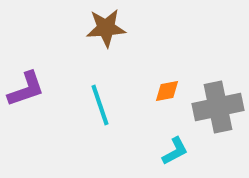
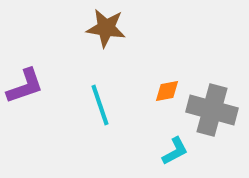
brown star: rotated 12 degrees clockwise
purple L-shape: moved 1 px left, 3 px up
gray cross: moved 6 px left, 3 px down; rotated 27 degrees clockwise
